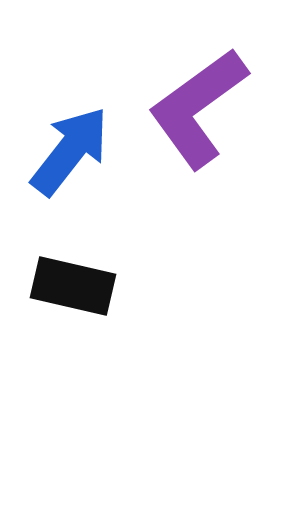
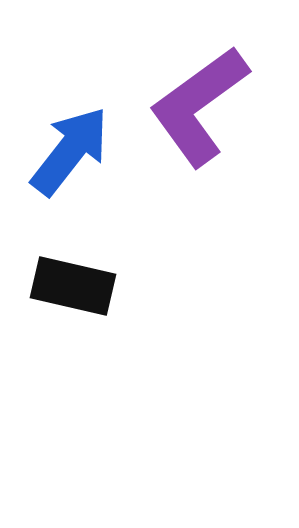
purple L-shape: moved 1 px right, 2 px up
